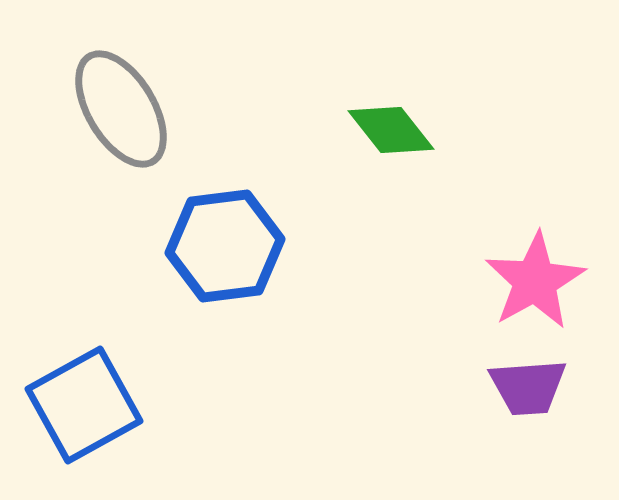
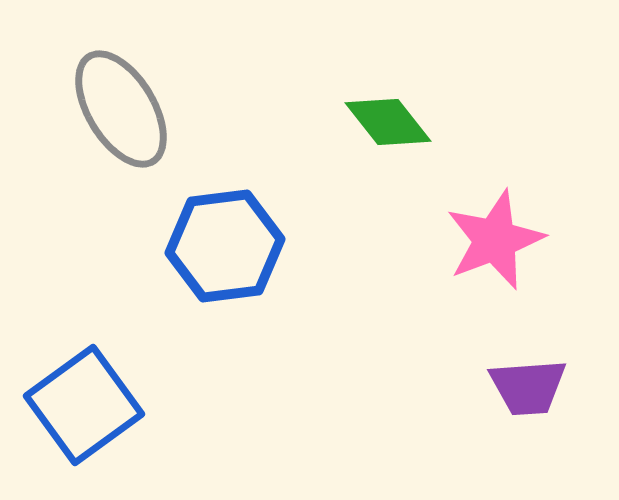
green diamond: moved 3 px left, 8 px up
pink star: moved 40 px left, 41 px up; rotated 8 degrees clockwise
blue square: rotated 7 degrees counterclockwise
